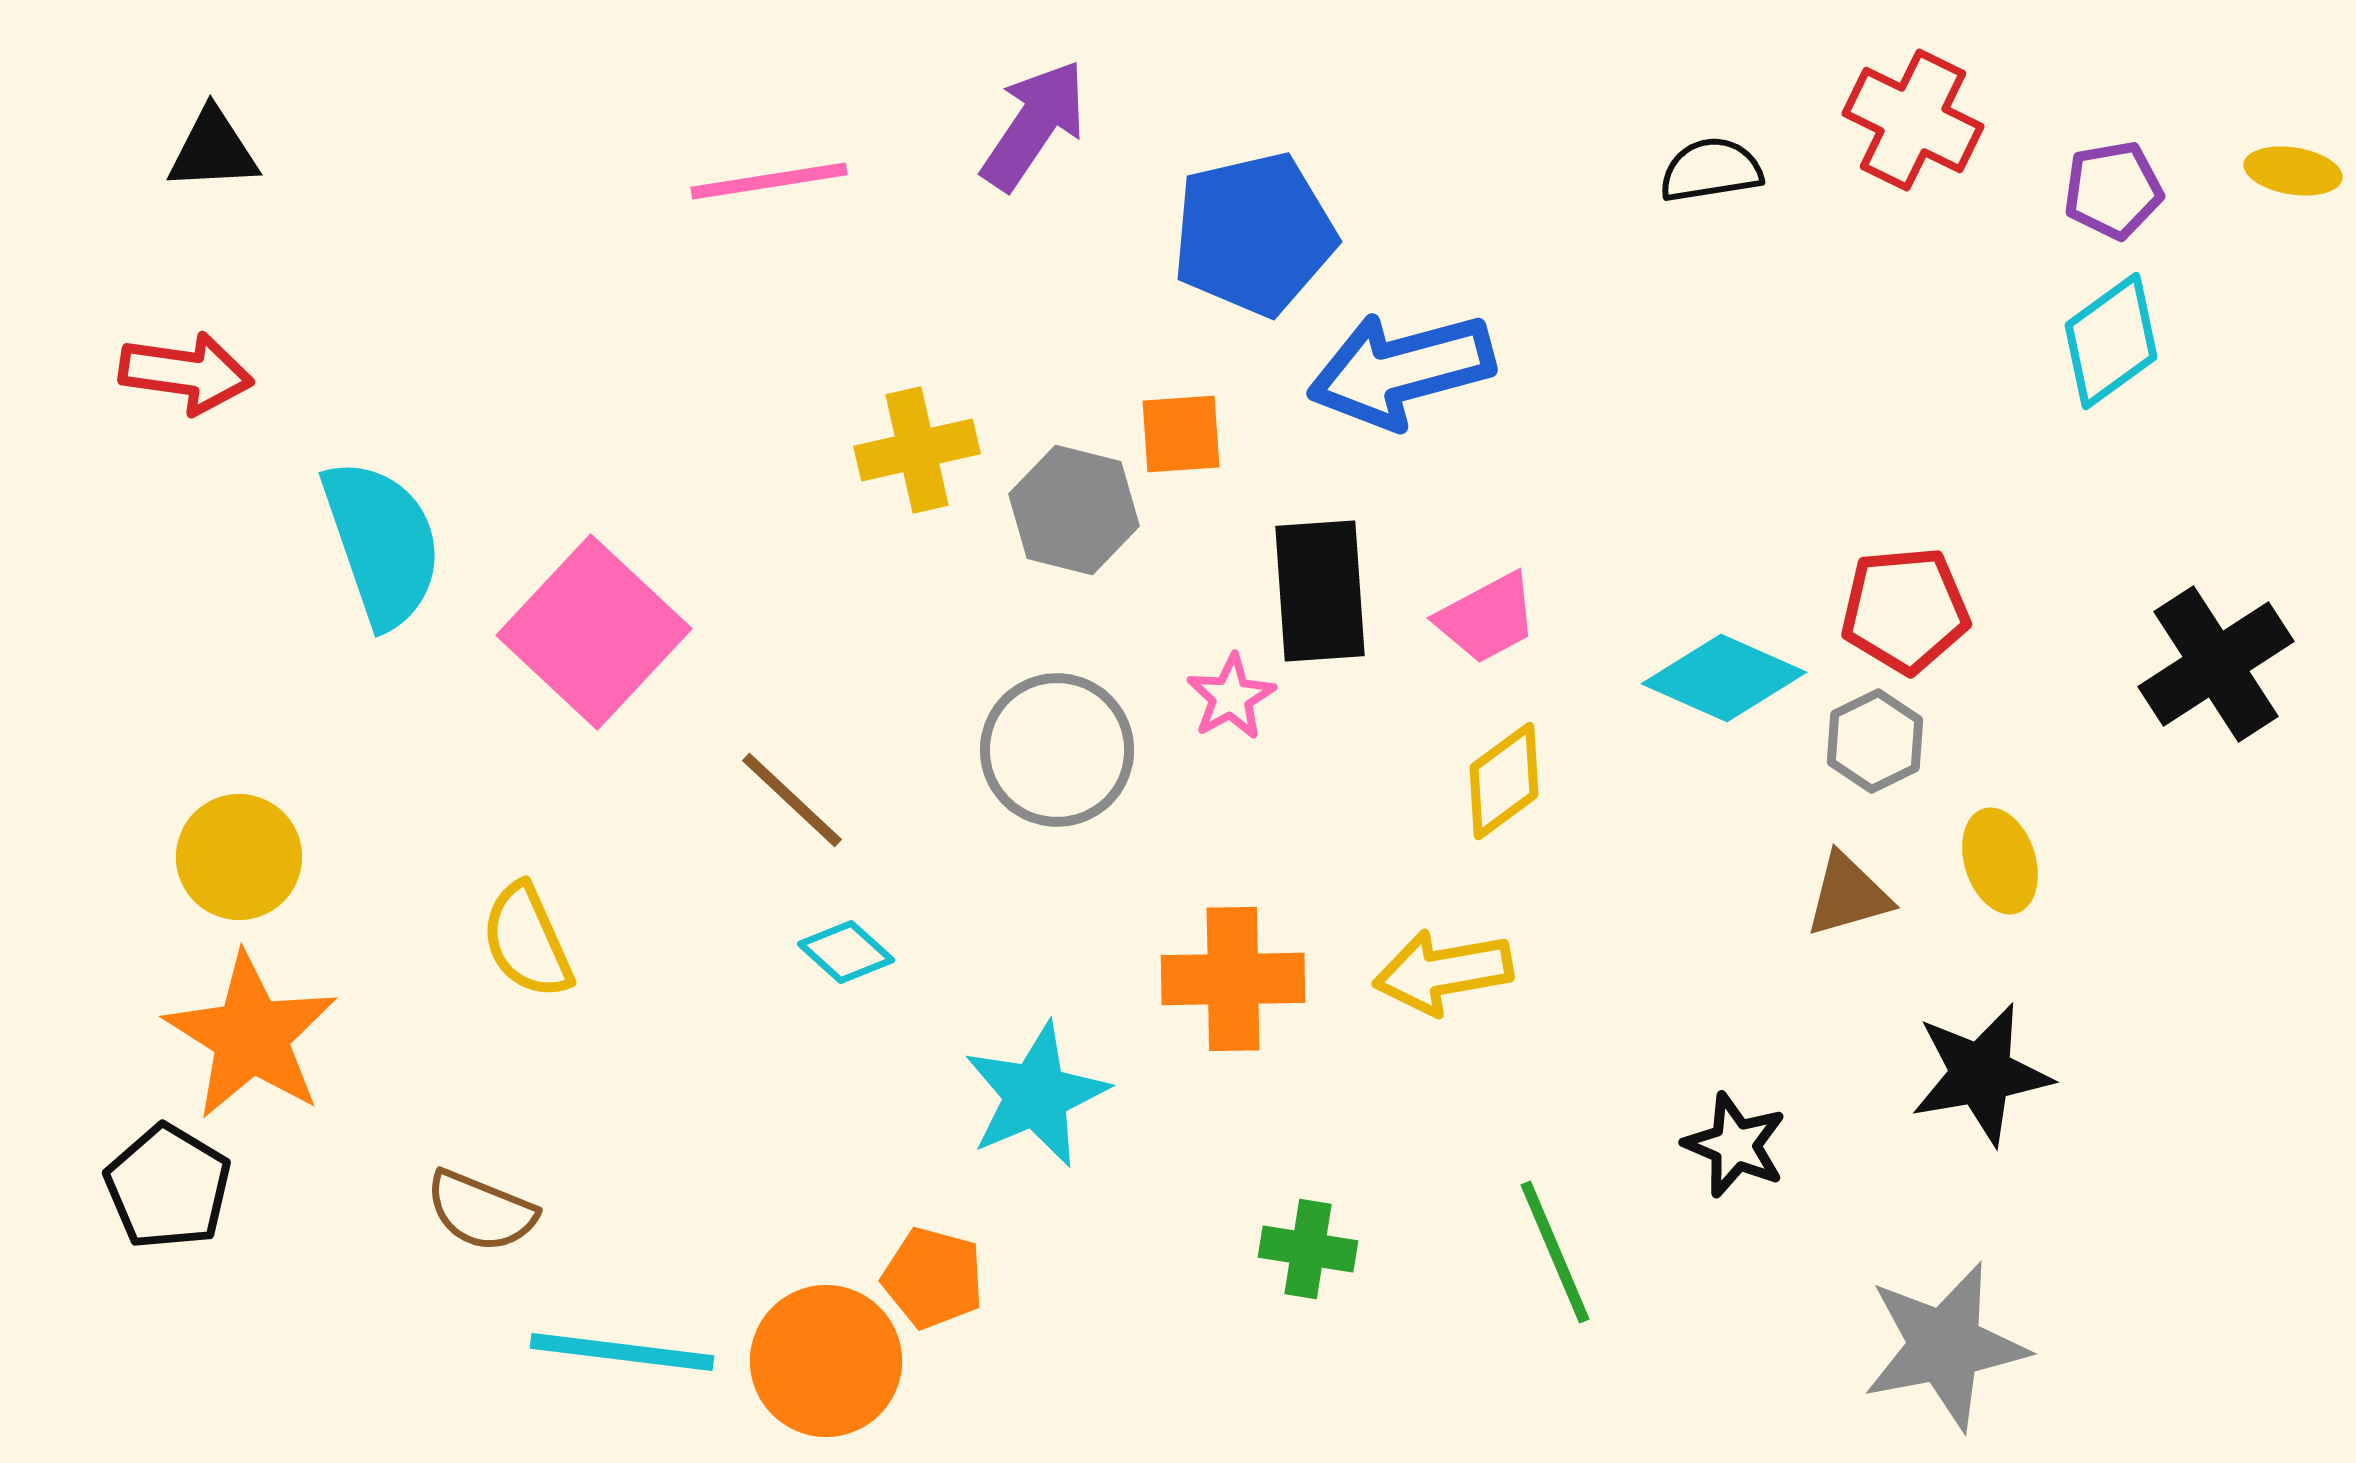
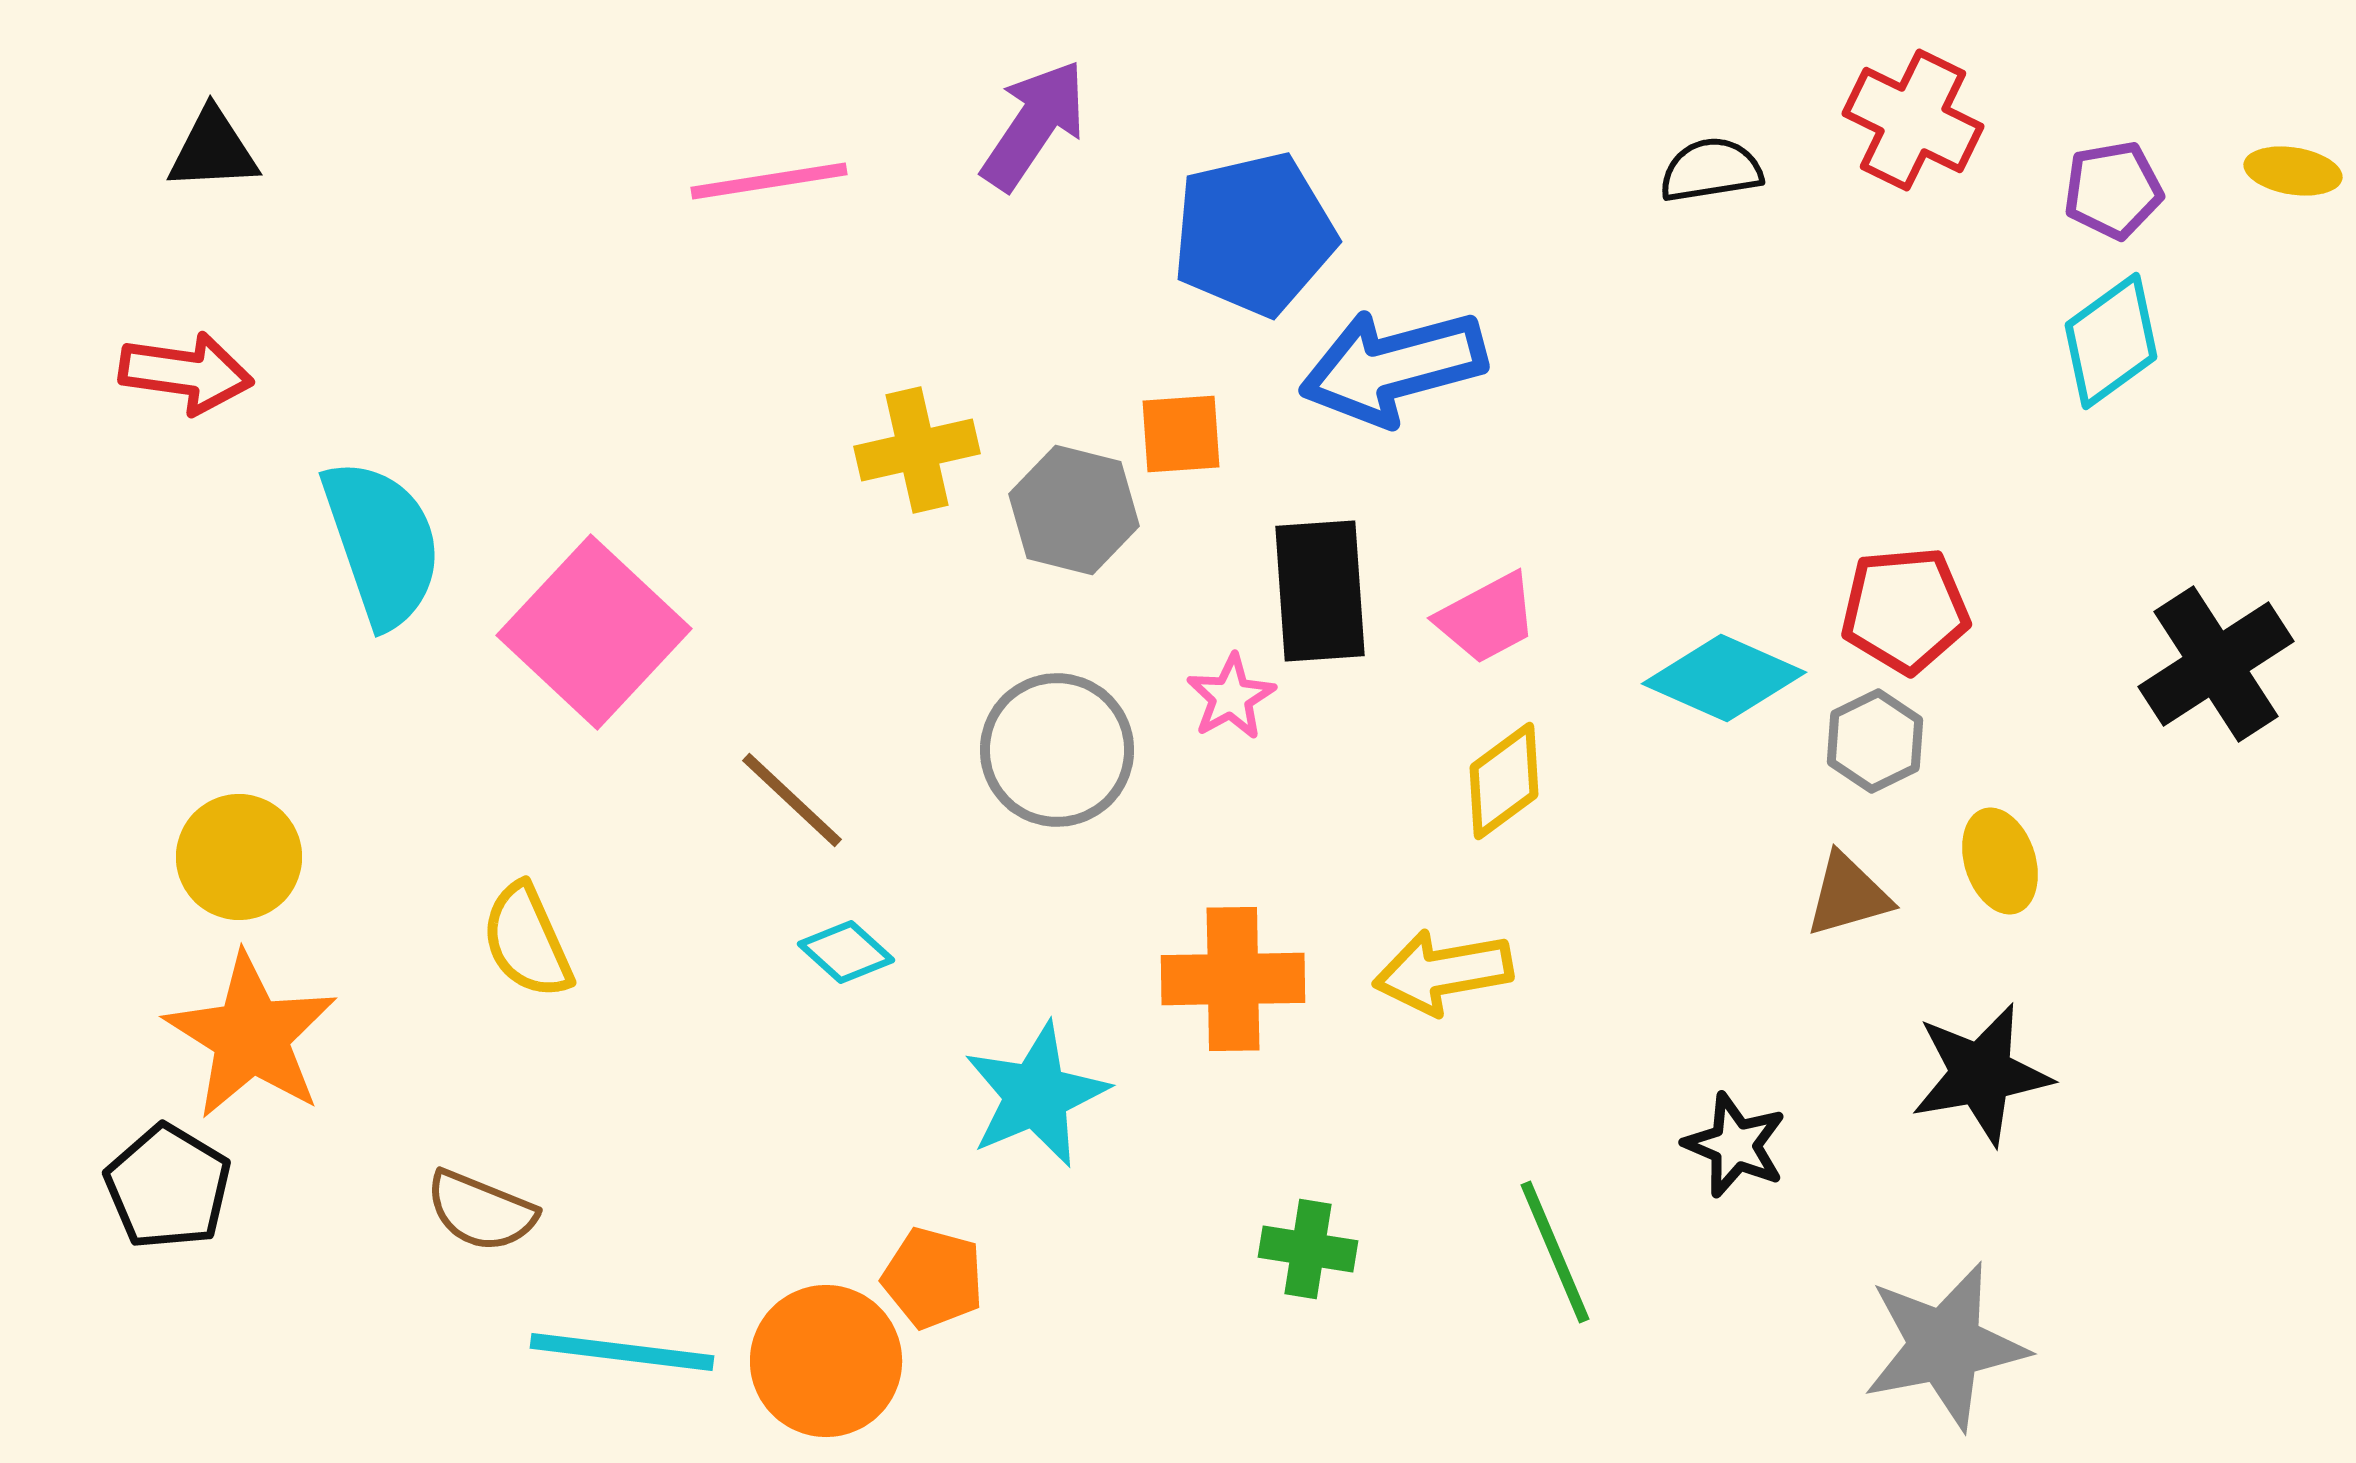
blue arrow at (1401, 370): moved 8 px left, 3 px up
